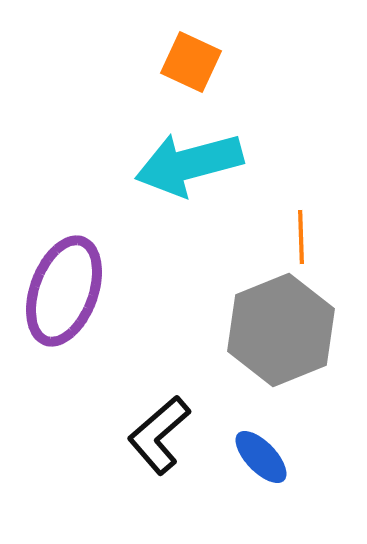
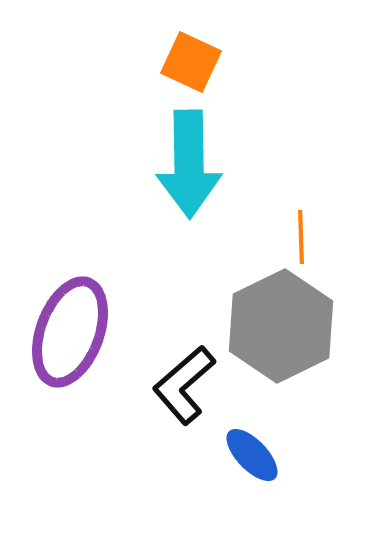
cyan arrow: rotated 76 degrees counterclockwise
purple ellipse: moved 6 px right, 41 px down
gray hexagon: moved 4 px up; rotated 4 degrees counterclockwise
black L-shape: moved 25 px right, 50 px up
blue ellipse: moved 9 px left, 2 px up
